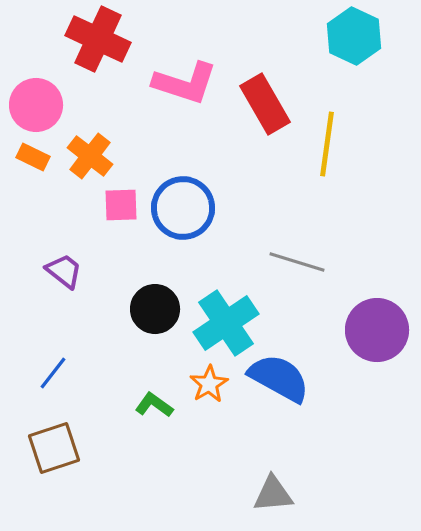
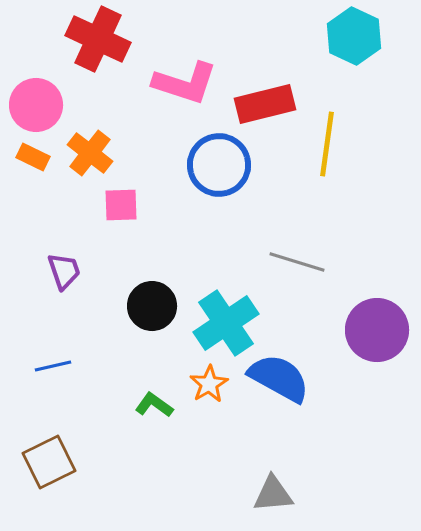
red rectangle: rotated 74 degrees counterclockwise
orange cross: moved 3 px up
blue circle: moved 36 px right, 43 px up
purple trapezoid: rotated 33 degrees clockwise
black circle: moved 3 px left, 3 px up
blue line: moved 7 px up; rotated 39 degrees clockwise
brown square: moved 5 px left, 14 px down; rotated 8 degrees counterclockwise
